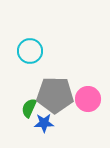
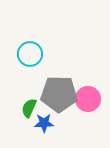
cyan circle: moved 3 px down
gray pentagon: moved 4 px right, 1 px up
